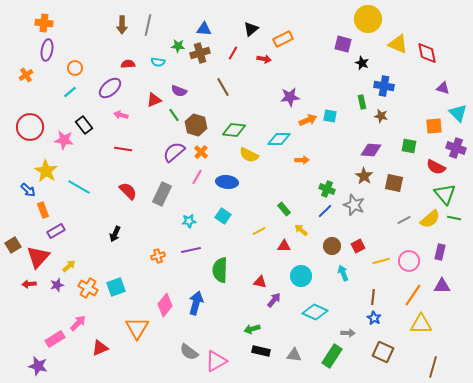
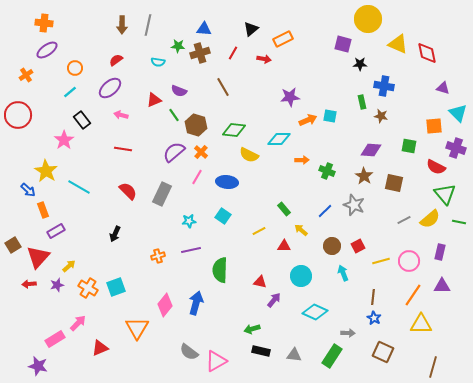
purple ellipse at (47, 50): rotated 45 degrees clockwise
black star at (362, 63): moved 2 px left, 1 px down; rotated 24 degrees counterclockwise
red semicircle at (128, 64): moved 12 px left, 4 px up; rotated 32 degrees counterclockwise
black rectangle at (84, 125): moved 2 px left, 5 px up
red circle at (30, 127): moved 12 px left, 12 px up
pink star at (64, 140): rotated 30 degrees clockwise
green cross at (327, 189): moved 18 px up
green line at (454, 218): moved 5 px right, 4 px down
